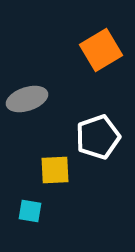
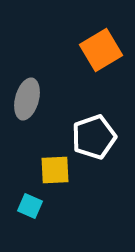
gray ellipse: rotated 57 degrees counterclockwise
white pentagon: moved 4 px left
cyan square: moved 5 px up; rotated 15 degrees clockwise
